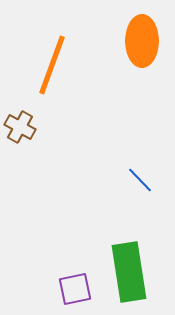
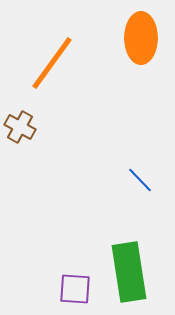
orange ellipse: moved 1 px left, 3 px up
orange line: moved 2 px up; rotated 16 degrees clockwise
purple square: rotated 16 degrees clockwise
